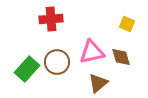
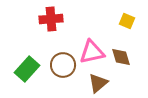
yellow square: moved 3 px up
brown circle: moved 6 px right, 3 px down
